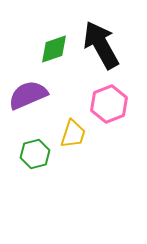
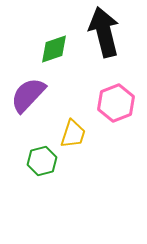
black arrow: moved 3 px right, 13 px up; rotated 15 degrees clockwise
purple semicircle: rotated 24 degrees counterclockwise
pink hexagon: moved 7 px right, 1 px up
green hexagon: moved 7 px right, 7 px down
